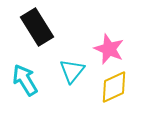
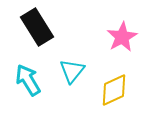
pink star: moved 13 px right, 12 px up; rotated 20 degrees clockwise
cyan arrow: moved 3 px right
yellow diamond: moved 3 px down
